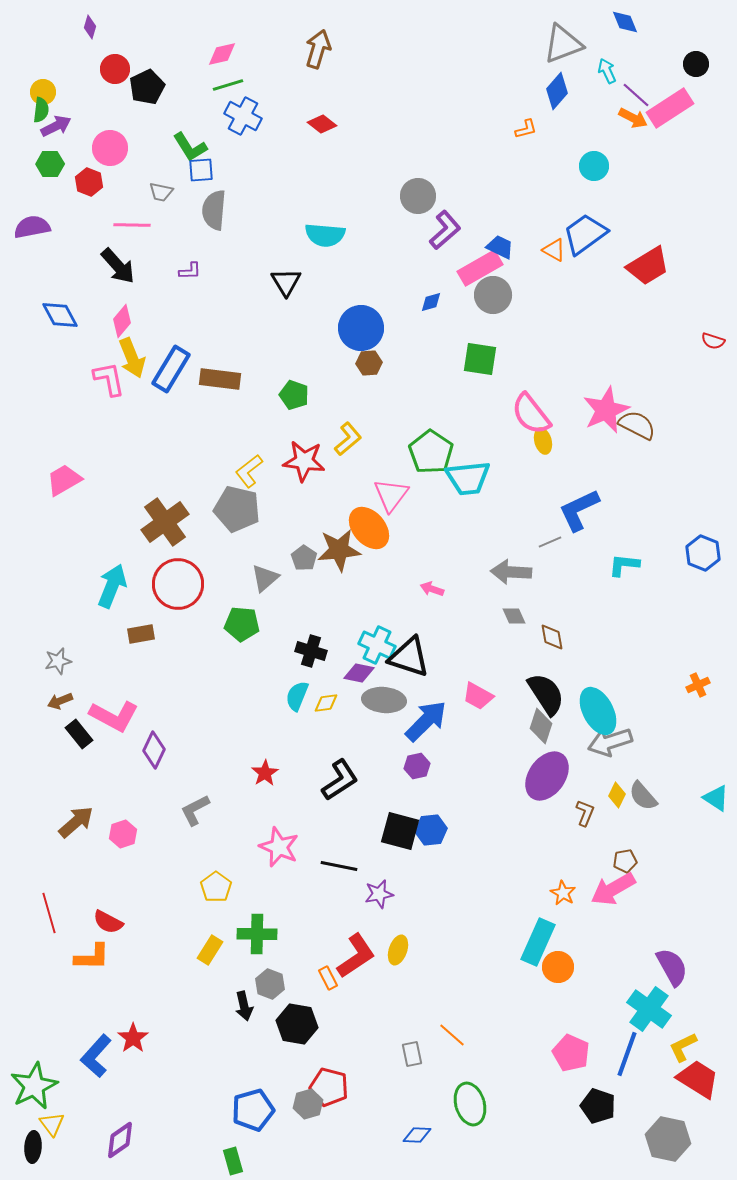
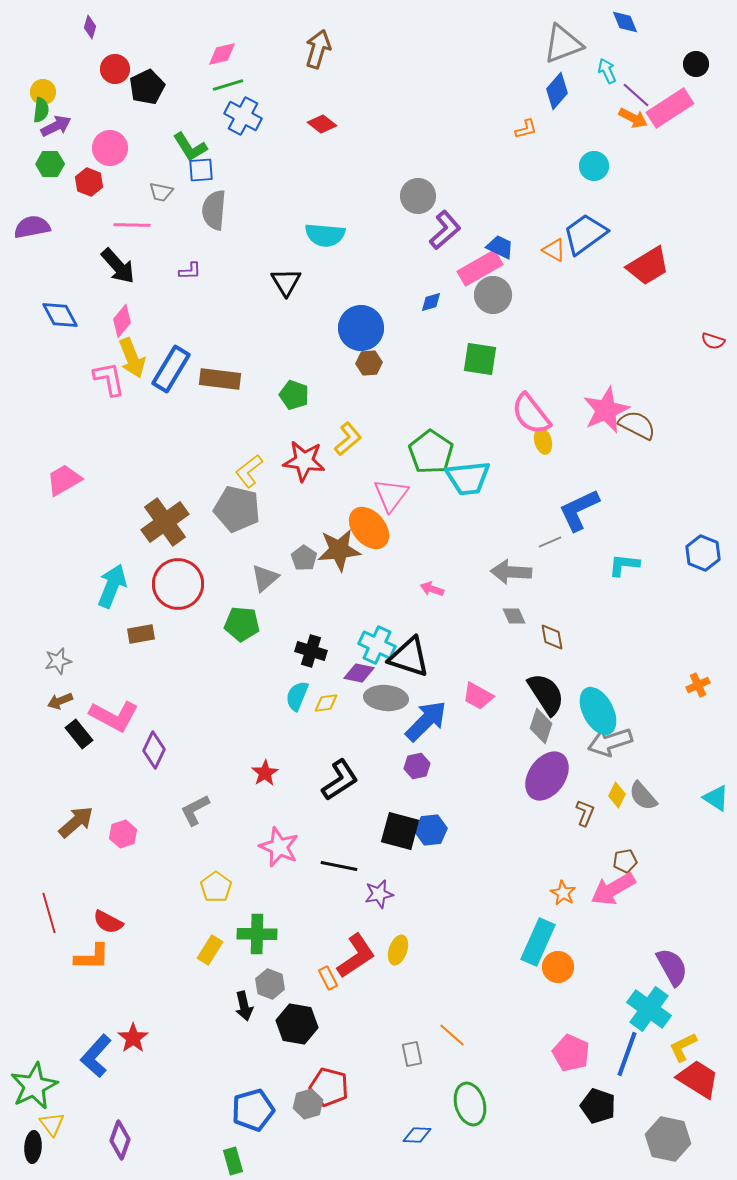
gray ellipse at (384, 700): moved 2 px right, 2 px up
purple diamond at (120, 1140): rotated 36 degrees counterclockwise
